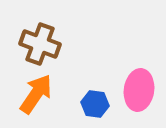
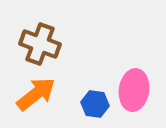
pink ellipse: moved 5 px left
orange arrow: rotated 18 degrees clockwise
